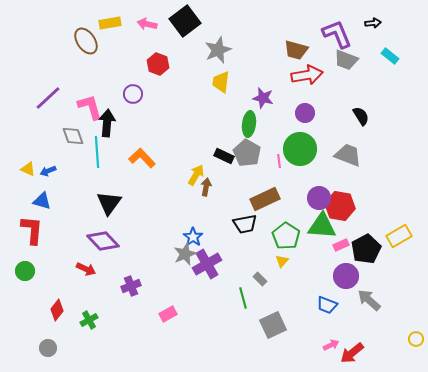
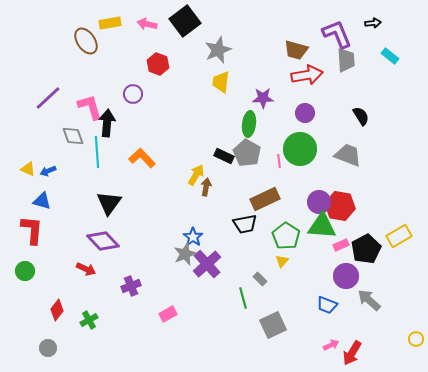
gray trapezoid at (346, 60): rotated 115 degrees counterclockwise
purple star at (263, 98): rotated 15 degrees counterclockwise
purple circle at (319, 198): moved 4 px down
purple cross at (207, 264): rotated 12 degrees counterclockwise
red arrow at (352, 353): rotated 20 degrees counterclockwise
